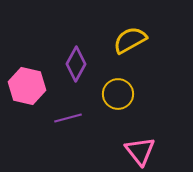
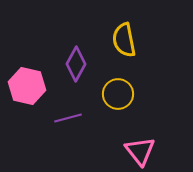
yellow semicircle: moved 6 px left; rotated 72 degrees counterclockwise
